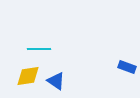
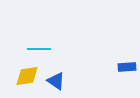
blue rectangle: rotated 24 degrees counterclockwise
yellow diamond: moved 1 px left
